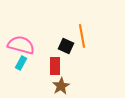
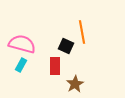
orange line: moved 4 px up
pink semicircle: moved 1 px right, 1 px up
cyan rectangle: moved 2 px down
brown star: moved 14 px right, 2 px up
